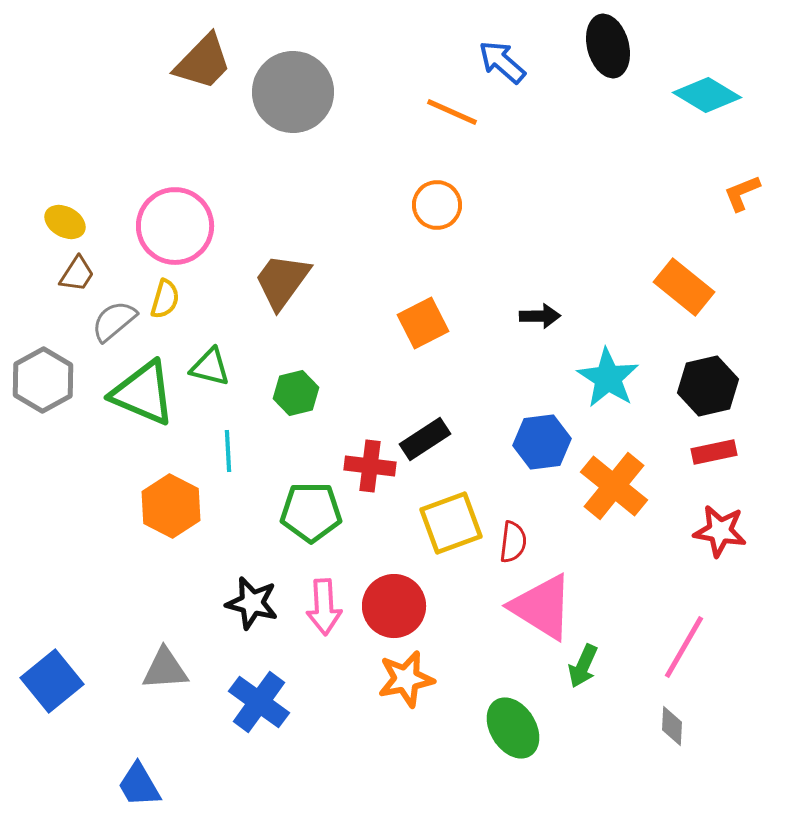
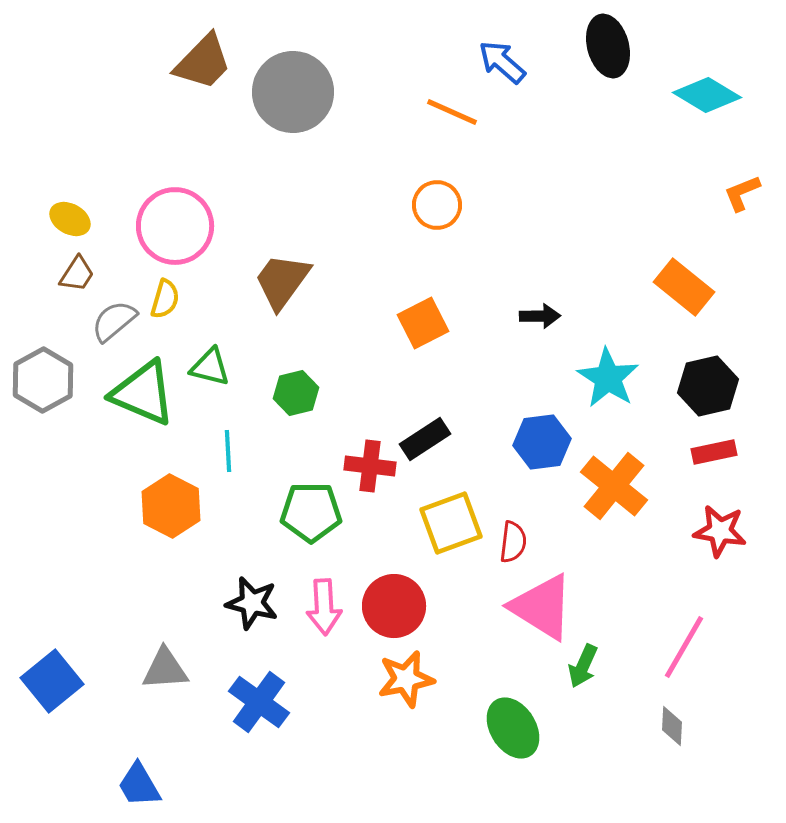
yellow ellipse at (65, 222): moved 5 px right, 3 px up
